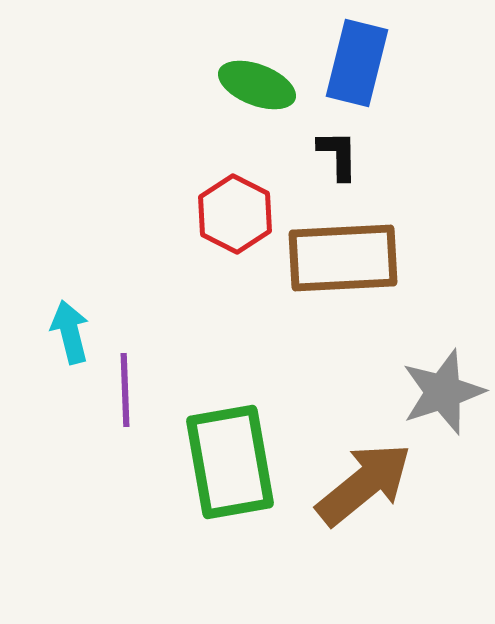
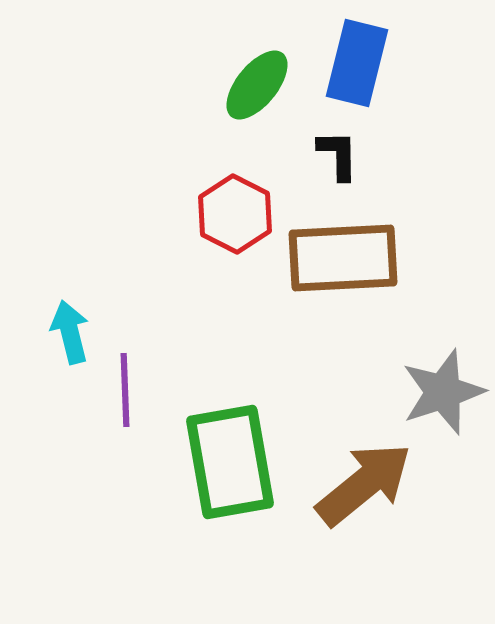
green ellipse: rotated 72 degrees counterclockwise
